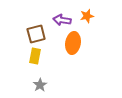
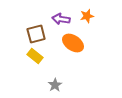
purple arrow: moved 1 px left, 1 px up
orange ellipse: rotated 65 degrees counterclockwise
yellow rectangle: rotated 63 degrees counterclockwise
gray star: moved 15 px right
